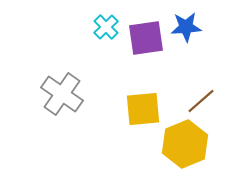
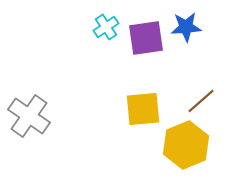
cyan cross: rotated 10 degrees clockwise
gray cross: moved 33 px left, 22 px down
yellow hexagon: moved 1 px right, 1 px down
